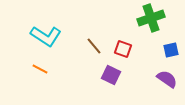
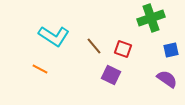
cyan L-shape: moved 8 px right
